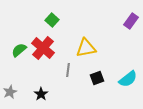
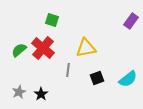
green square: rotated 24 degrees counterclockwise
gray star: moved 9 px right
